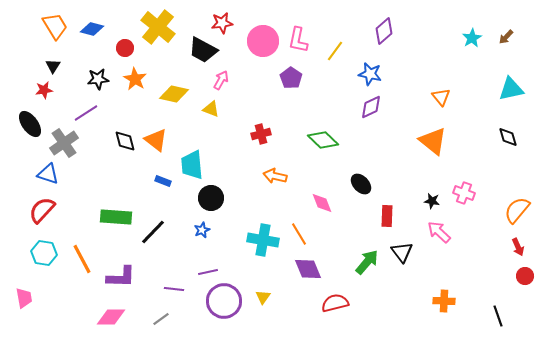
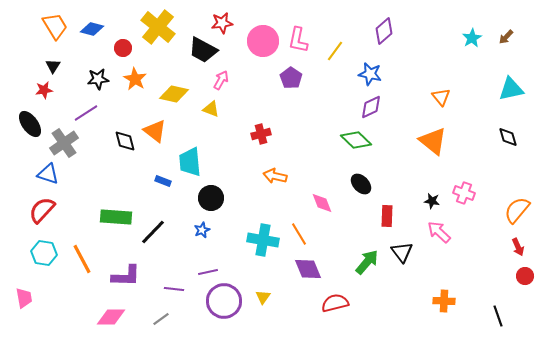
red circle at (125, 48): moved 2 px left
orange triangle at (156, 140): moved 1 px left, 9 px up
green diamond at (323, 140): moved 33 px right
cyan trapezoid at (192, 165): moved 2 px left, 3 px up
purple L-shape at (121, 277): moved 5 px right, 1 px up
